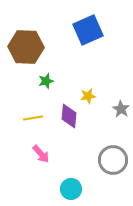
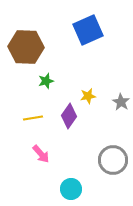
gray star: moved 7 px up
purple diamond: rotated 30 degrees clockwise
